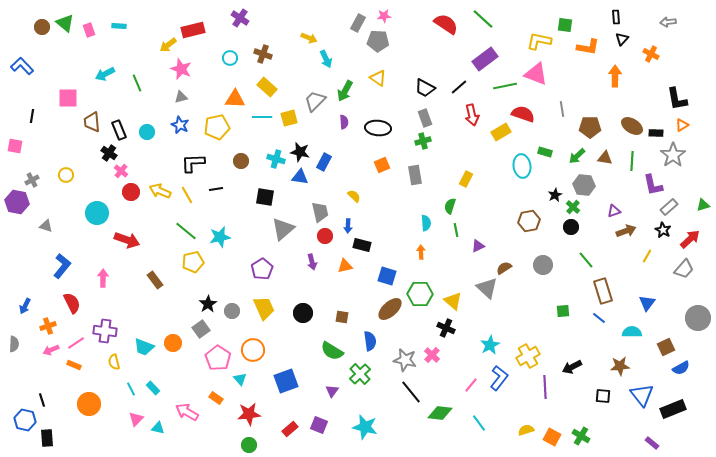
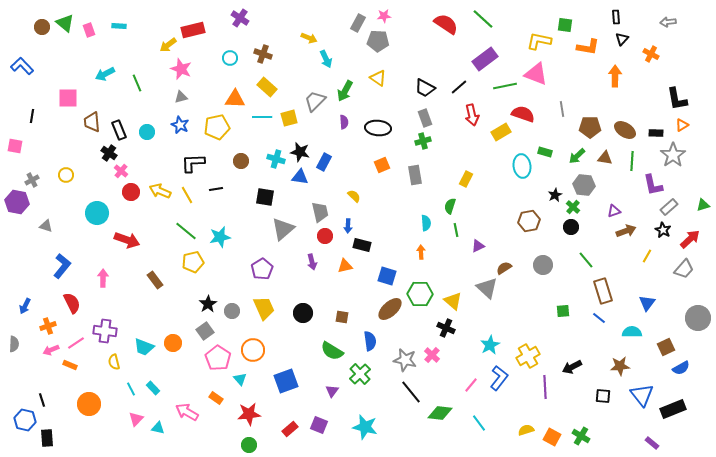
brown ellipse at (632, 126): moved 7 px left, 4 px down
gray square at (201, 329): moved 4 px right, 2 px down
orange rectangle at (74, 365): moved 4 px left
